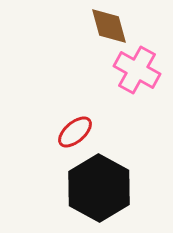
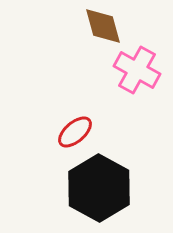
brown diamond: moved 6 px left
